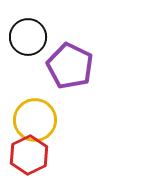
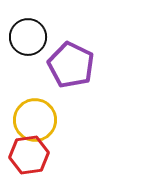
purple pentagon: moved 1 px right, 1 px up
red hexagon: rotated 18 degrees clockwise
